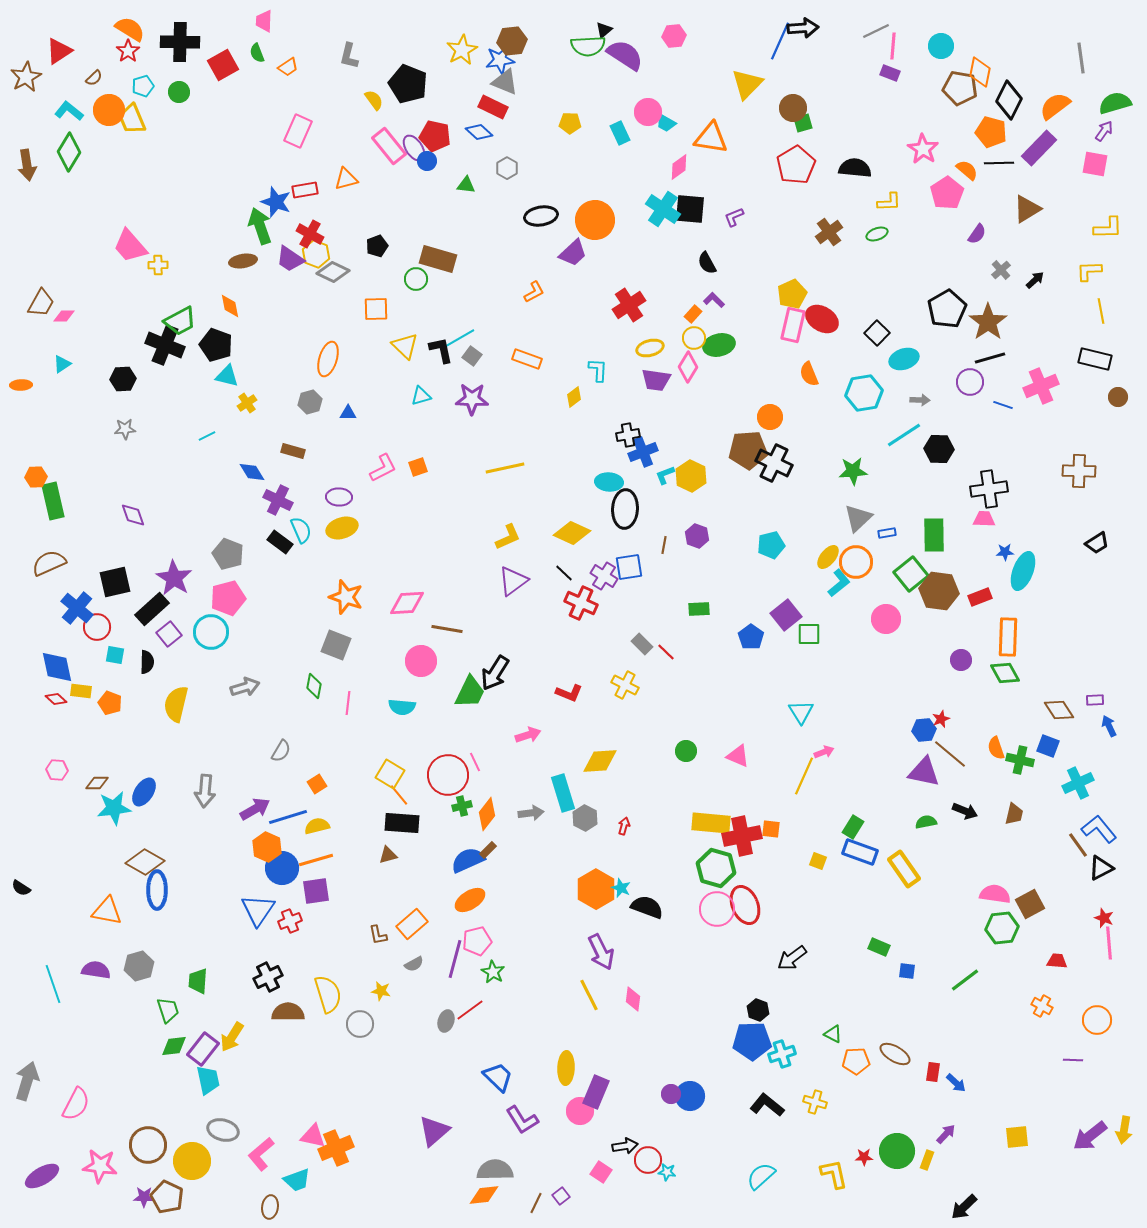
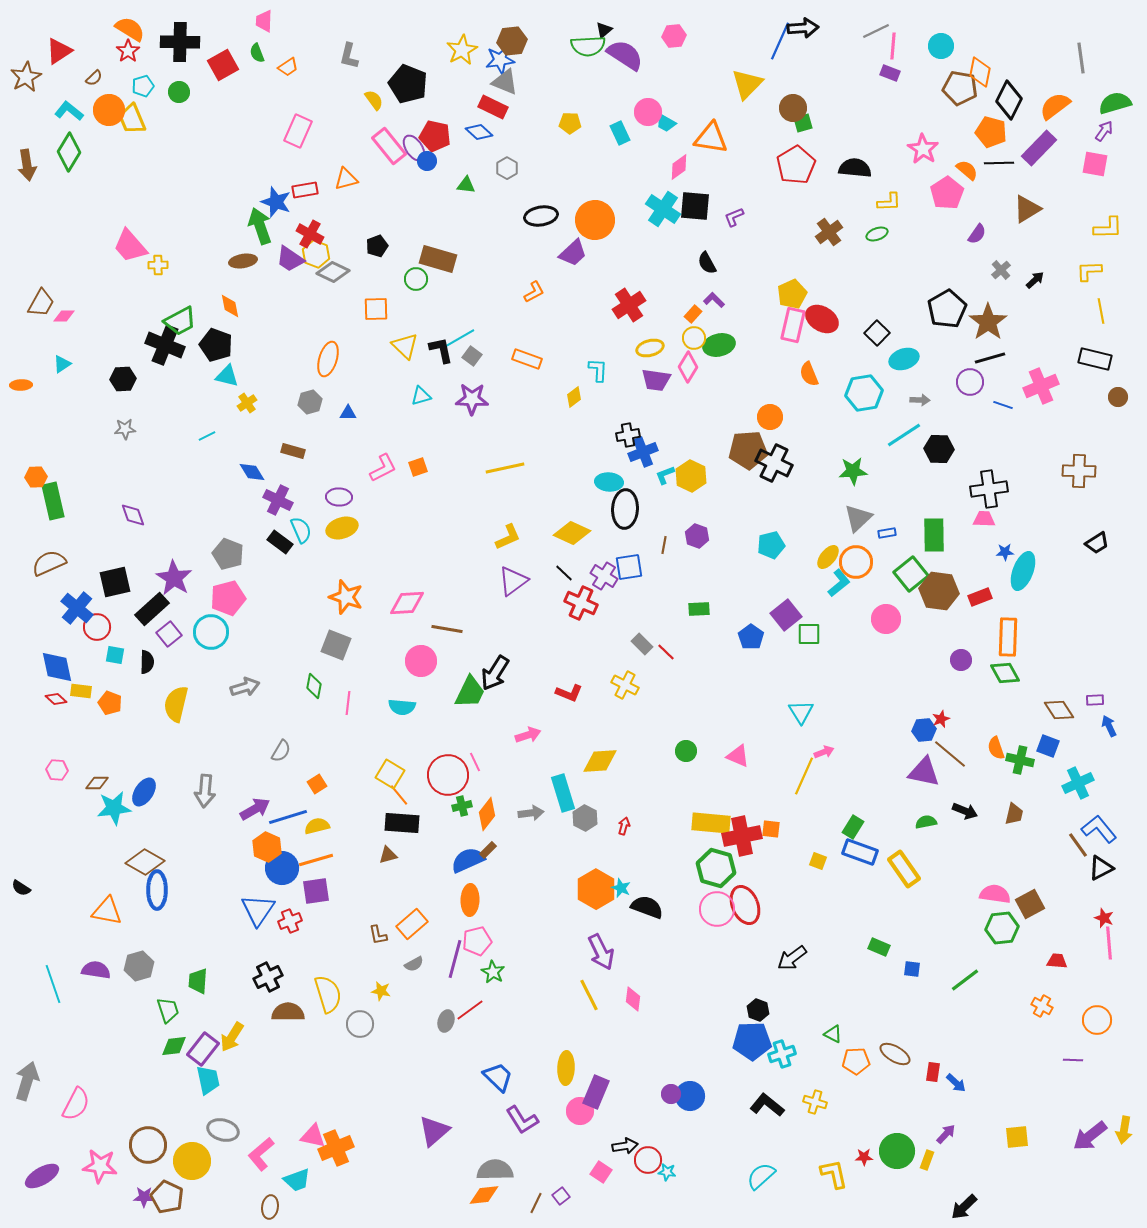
black square at (690, 209): moved 5 px right, 3 px up
orange ellipse at (470, 900): rotated 56 degrees counterclockwise
blue square at (907, 971): moved 5 px right, 2 px up
